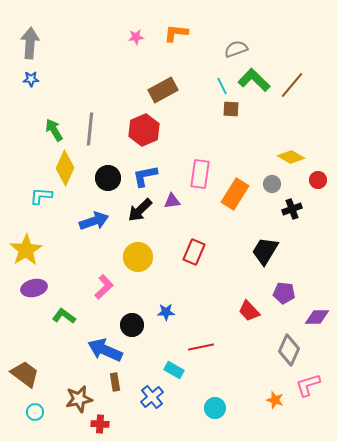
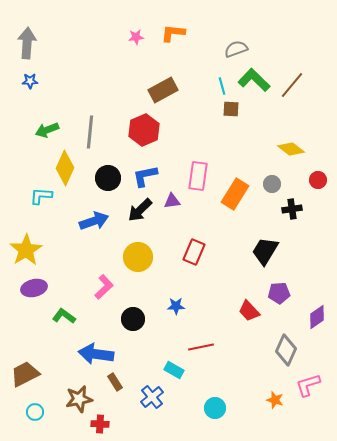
orange L-shape at (176, 33): moved 3 px left
gray arrow at (30, 43): moved 3 px left
blue star at (31, 79): moved 1 px left, 2 px down
cyan line at (222, 86): rotated 12 degrees clockwise
gray line at (90, 129): moved 3 px down
green arrow at (54, 130): moved 7 px left; rotated 80 degrees counterclockwise
yellow diamond at (291, 157): moved 8 px up; rotated 8 degrees clockwise
pink rectangle at (200, 174): moved 2 px left, 2 px down
black cross at (292, 209): rotated 12 degrees clockwise
purple pentagon at (284, 293): moved 5 px left; rotated 10 degrees counterclockwise
blue star at (166, 312): moved 10 px right, 6 px up
purple diamond at (317, 317): rotated 35 degrees counterclockwise
black circle at (132, 325): moved 1 px right, 6 px up
blue arrow at (105, 350): moved 9 px left, 4 px down; rotated 16 degrees counterclockwise
gray diamond at (289, 350): moved 3 px left
brown trapezoid at (25, 374): rotated 64 degrees counterclockwise
brown rectangle at (115, 382): rotated 24 degrees counterclockwise
